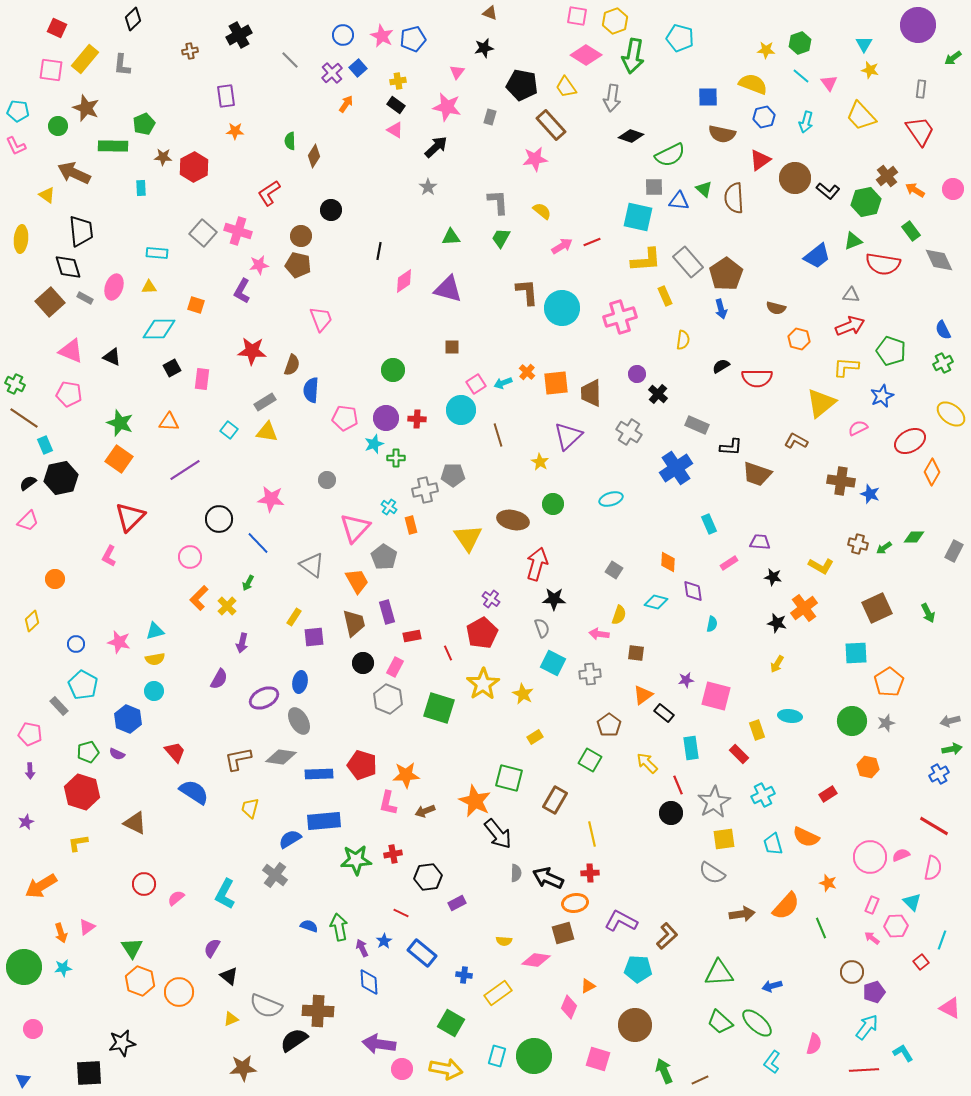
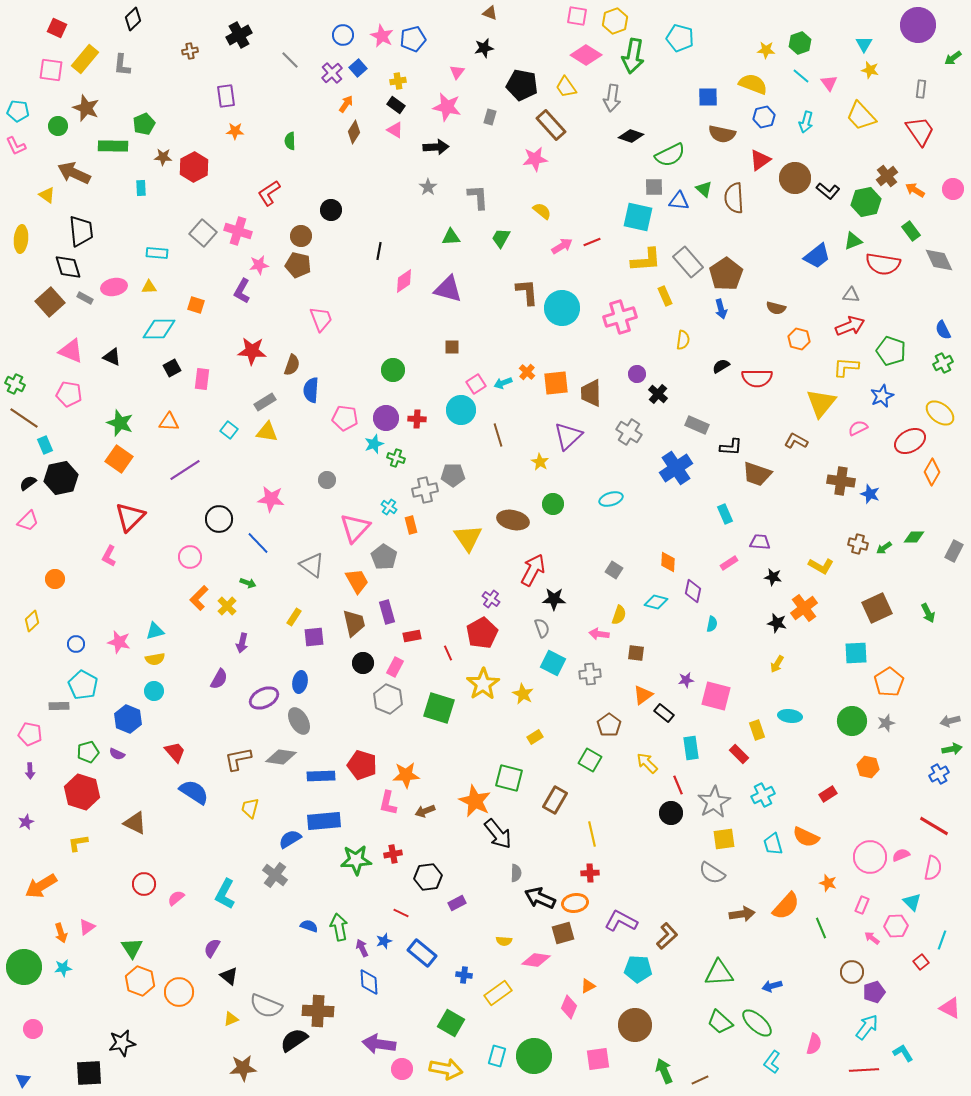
black arrow at (436, 147): rotated 40 degrees clockwise
brown diamond at (314, 156): moved 40 px right, 24 px up
gray L-shape at (498, 202): moved 20 px left, 5 px up
pink ellipse at (114, 287): rotated 60 degrees clockwise
yellow triangle at (821, 403): rotated 12 degrees counterclockwise
yellow ellipse at (951, 414): moved 11 px left, 1 px up
green cross at (396, 458): rotated 18 degrees clockwise
cyan rectangle at (709, 524): moved 16 px right, 10 px up
red arrow at (537, 564): moved 4 px left, 6 px down; rotated 12 degrees clockwise
green arrow at (248, 583): rotated 98 degrees counterclockwise
purple diamond at (693, 591): rotated 20 degrees clockwise
gray rectangle at (59, 706): rotated 48 degrees counterclockwise
blue rectangle at (319, 774): moved 2 px right, 2 px down
black arrow at (548, 878): moved 8 px left, 20 px down
pink rectangle at (872, 905): moved 10 px left
blue star at (384, 941): rotated 14 degrees clockwise
pink square at (598, 1059): rotated 25 degrees counterclockwise
